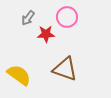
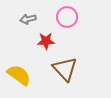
gray arrow: moved 1 px down; rotated 42 degrees clockwise
red star: moved 7 px down
brown triangle: rotated 28 degrees clockwise
